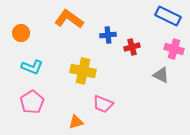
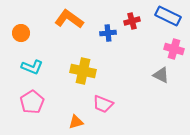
blue cross: moved 2 px up
red cross: moved 26 px up
